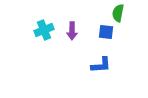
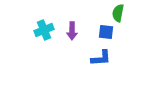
blue L-shape: moved 7 px up
